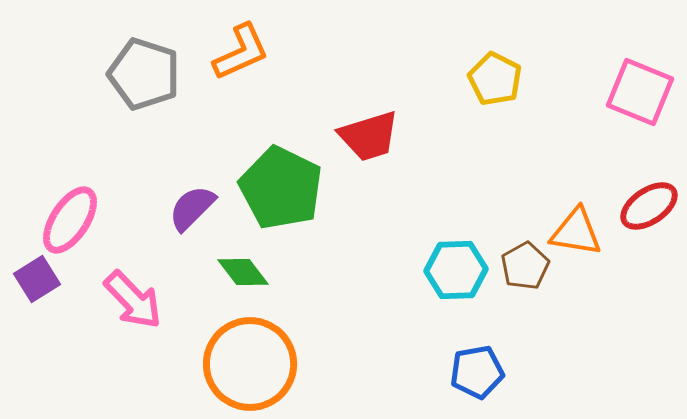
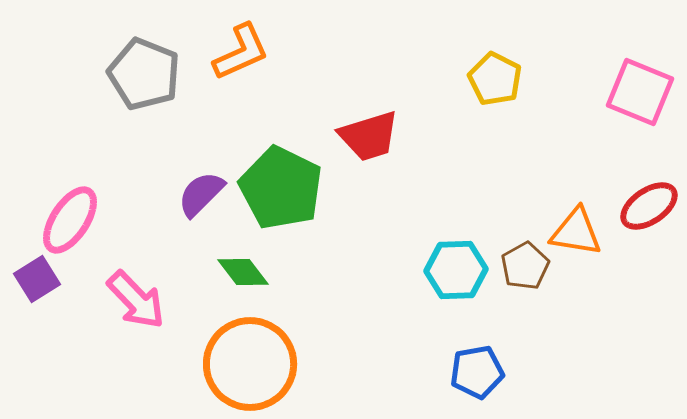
gray pentagon: rotated 4 degrees clockwise
purple semicircle: moved 9 px right, 14 px up
pink arrow: moved 3 px right
